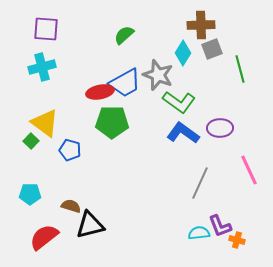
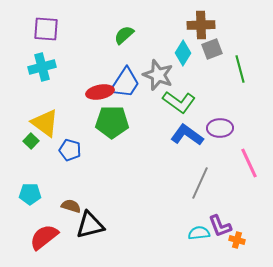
blue trapezoid: rotated 28 degrees counterclockwise
blue L-shape: moved 4 px right, 2 px down
pink line: moved 7 px up
